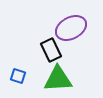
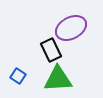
blue square: rotated 14 degrees clockwise
